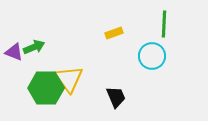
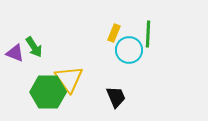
green line: moved 16 px left, 10 px down
yellow rectangle: rotated 48 degrees counterclockwise
green arrow: rotated 80 degrees clockwise
purple triangle: moved 1 px right, 1 px down
cyan circle: moved 23 px left, 6 px up
green hexagon: moved 2 px right, 4 px down
